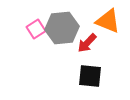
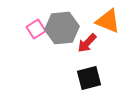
black square: moved 1 px left, 2 px down; rotated 20 degrees counterclockwise
